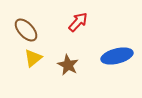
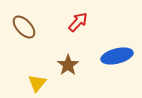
brown ellipse: moved 2 px left, 3 px up
yellow triangle: moved 4 px right, 25 px down; rotated 12 degrees counterclockwise
brown star: rotated 10 degrees clockwise
